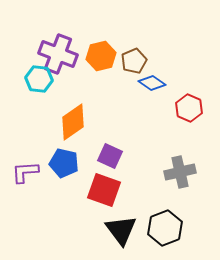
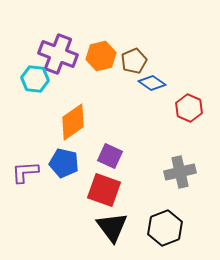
cyan hexagon: moved 4 px left
black triangle: moved 9 px left, 3 px up
